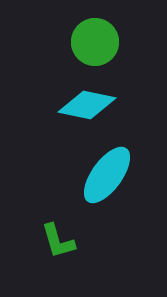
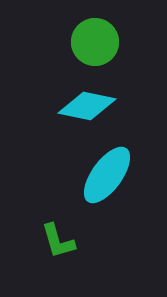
cyan diamond: moved 1 px down
